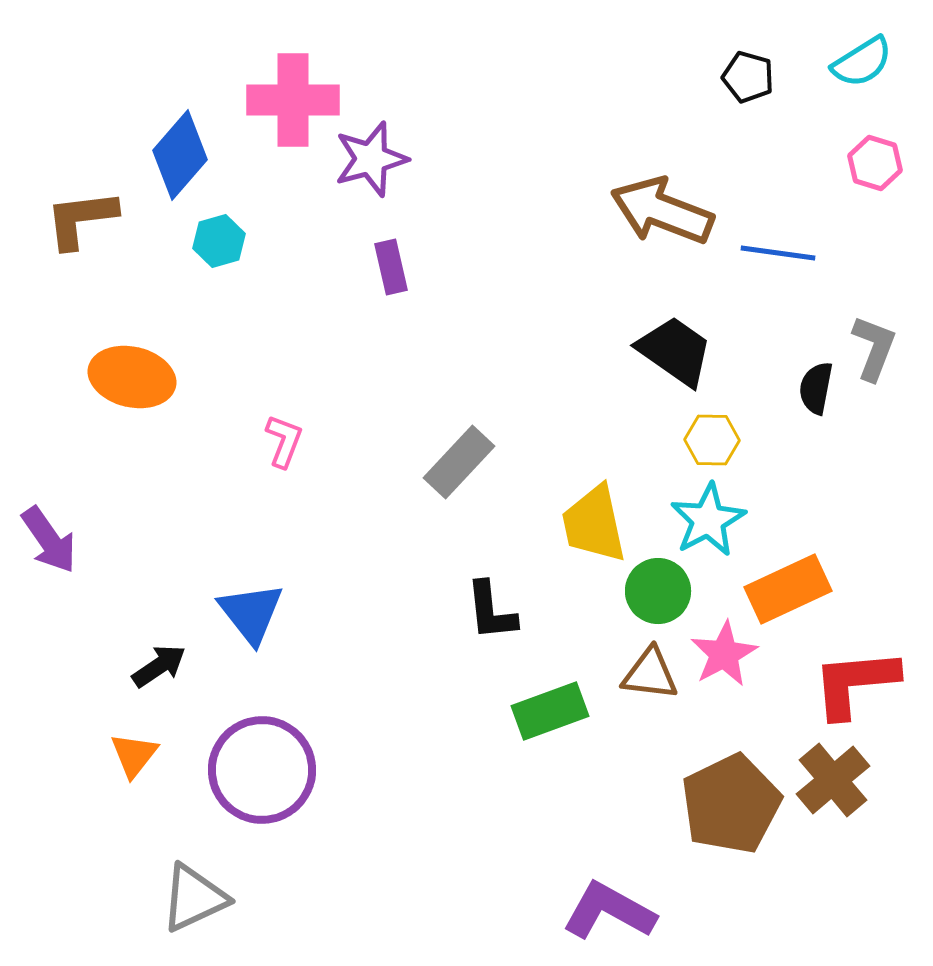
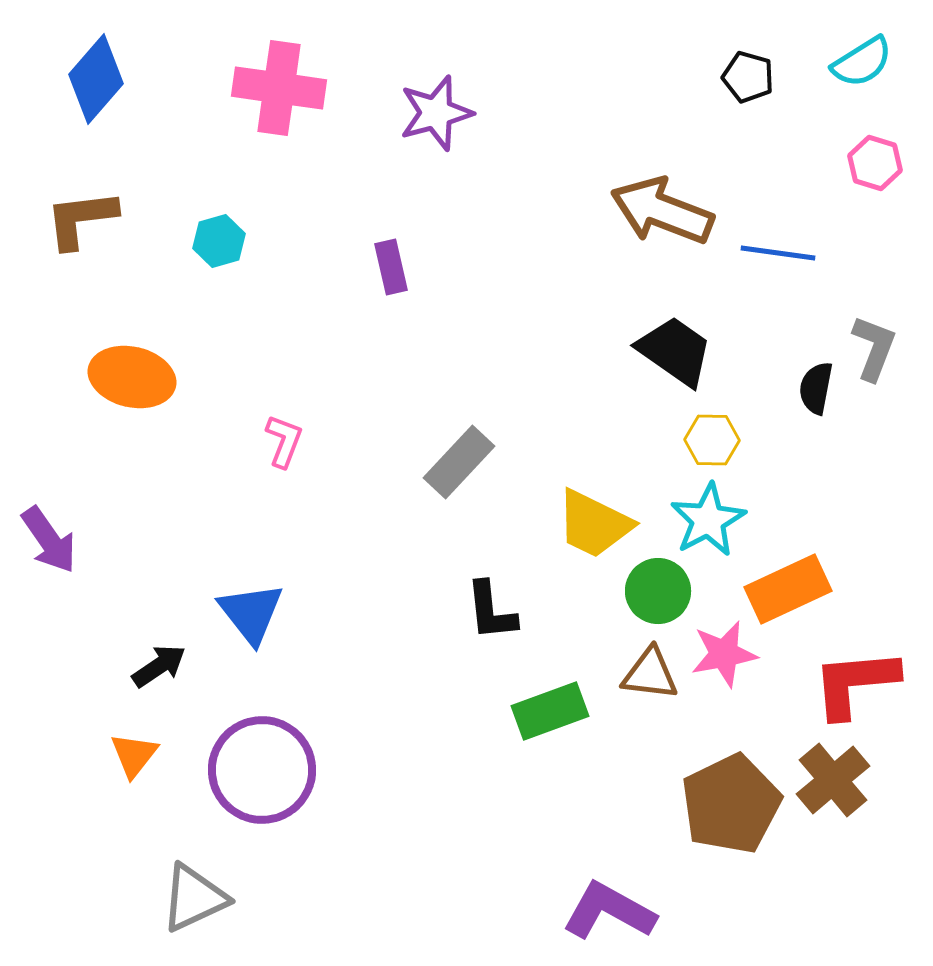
pink cross: moved 14 px left, 12 px up; rotated 8 degrees clockwise
blue diamond: moved 84 px left, 76 px up
purple star: moved 65 px right, 46 px up
yellow trapezoid: rotated 52 degrees counterclockwise
pink star: rotated 18 degrees clockwise
